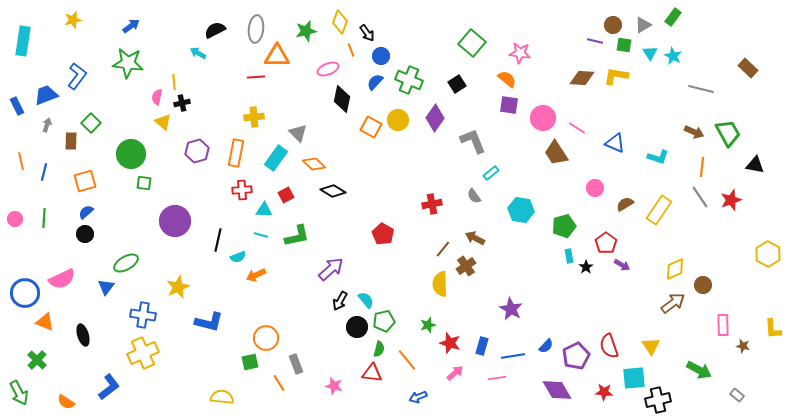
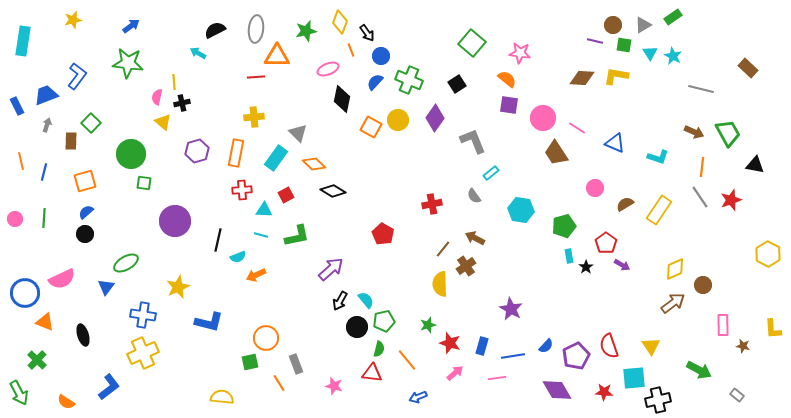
green rectangle at (673, 17): rotated 18 degrees clockwise
